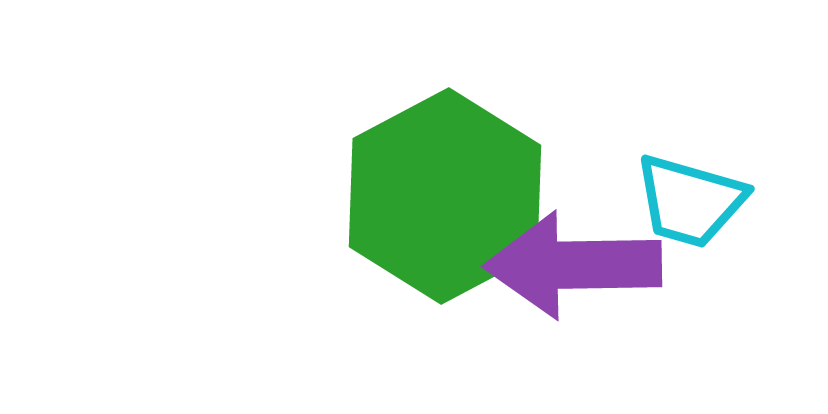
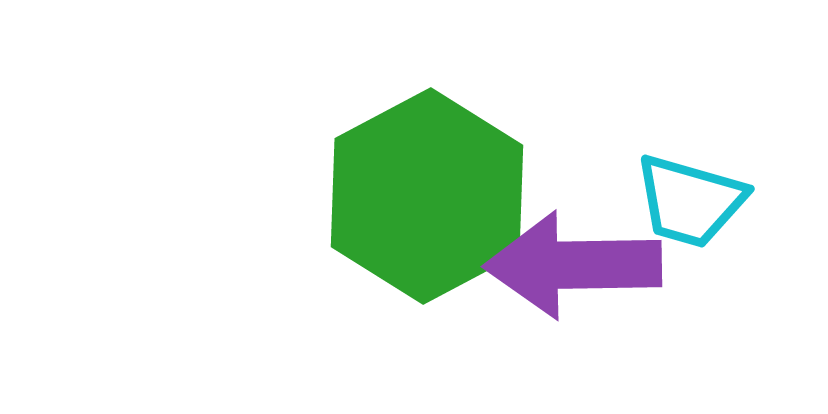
green hexagon: moved 18 px left
